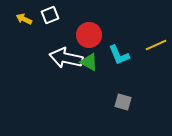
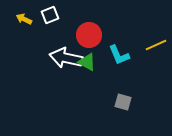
green triangle: moved 2 px left
